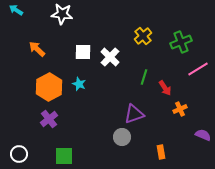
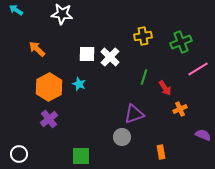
yellow cross: rotated 30 degrees clockwise
white square: moved 4 px right, 2 px down
green square: moved 17 px right
